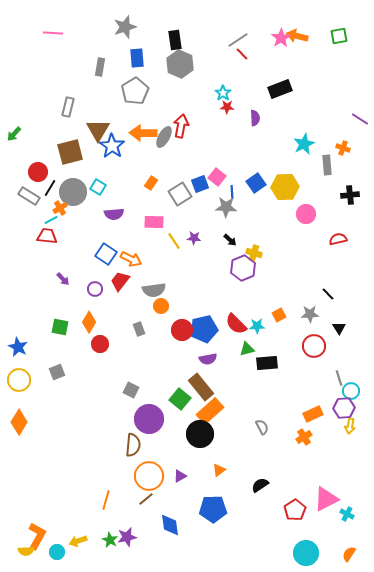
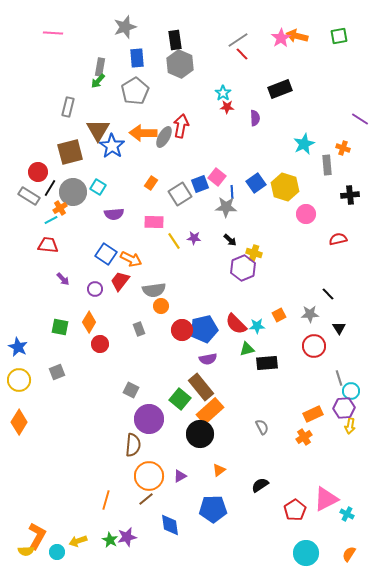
green arrow at (14, 134): moved 84 px right, 53 px up
yellow hexagon at (285, 187): rotated 20 degrees clockwise
red trapezoid at (47, 236): moved 1 px right, 9 px down
